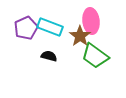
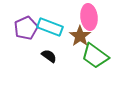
pink ellipse: moved 2 px left, 4 px up
black semicircle: rotated 21 degrees clockwise
